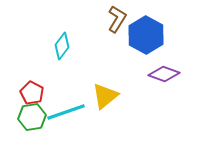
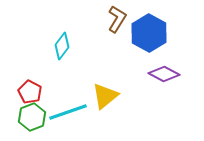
blue hexagon: moved 3 px right, 2 px up
purple diamond: rotated 8 degrees clockwise
red pentagon: moved 2 px left, 1 px up
cyan line: moved 2 px right
green hexagon: rotated 12 degrees counterclockwise
